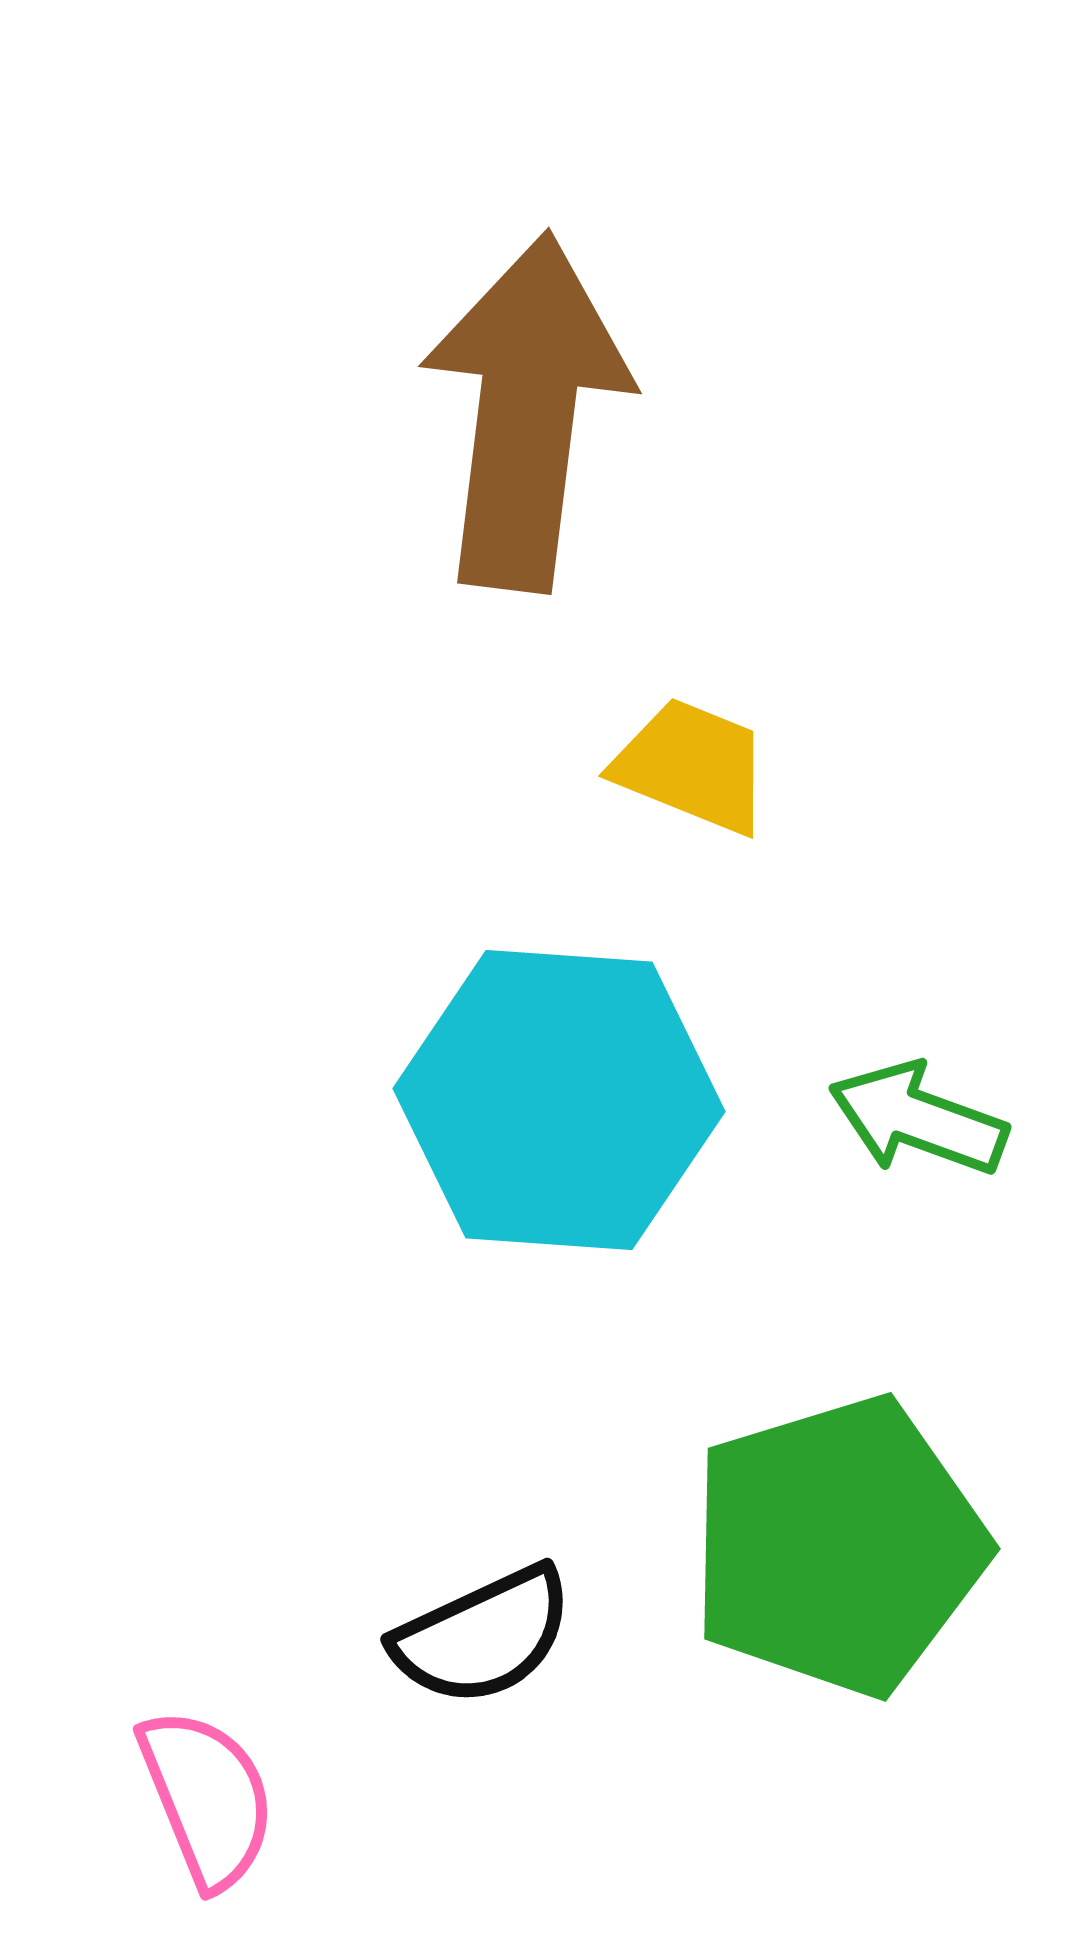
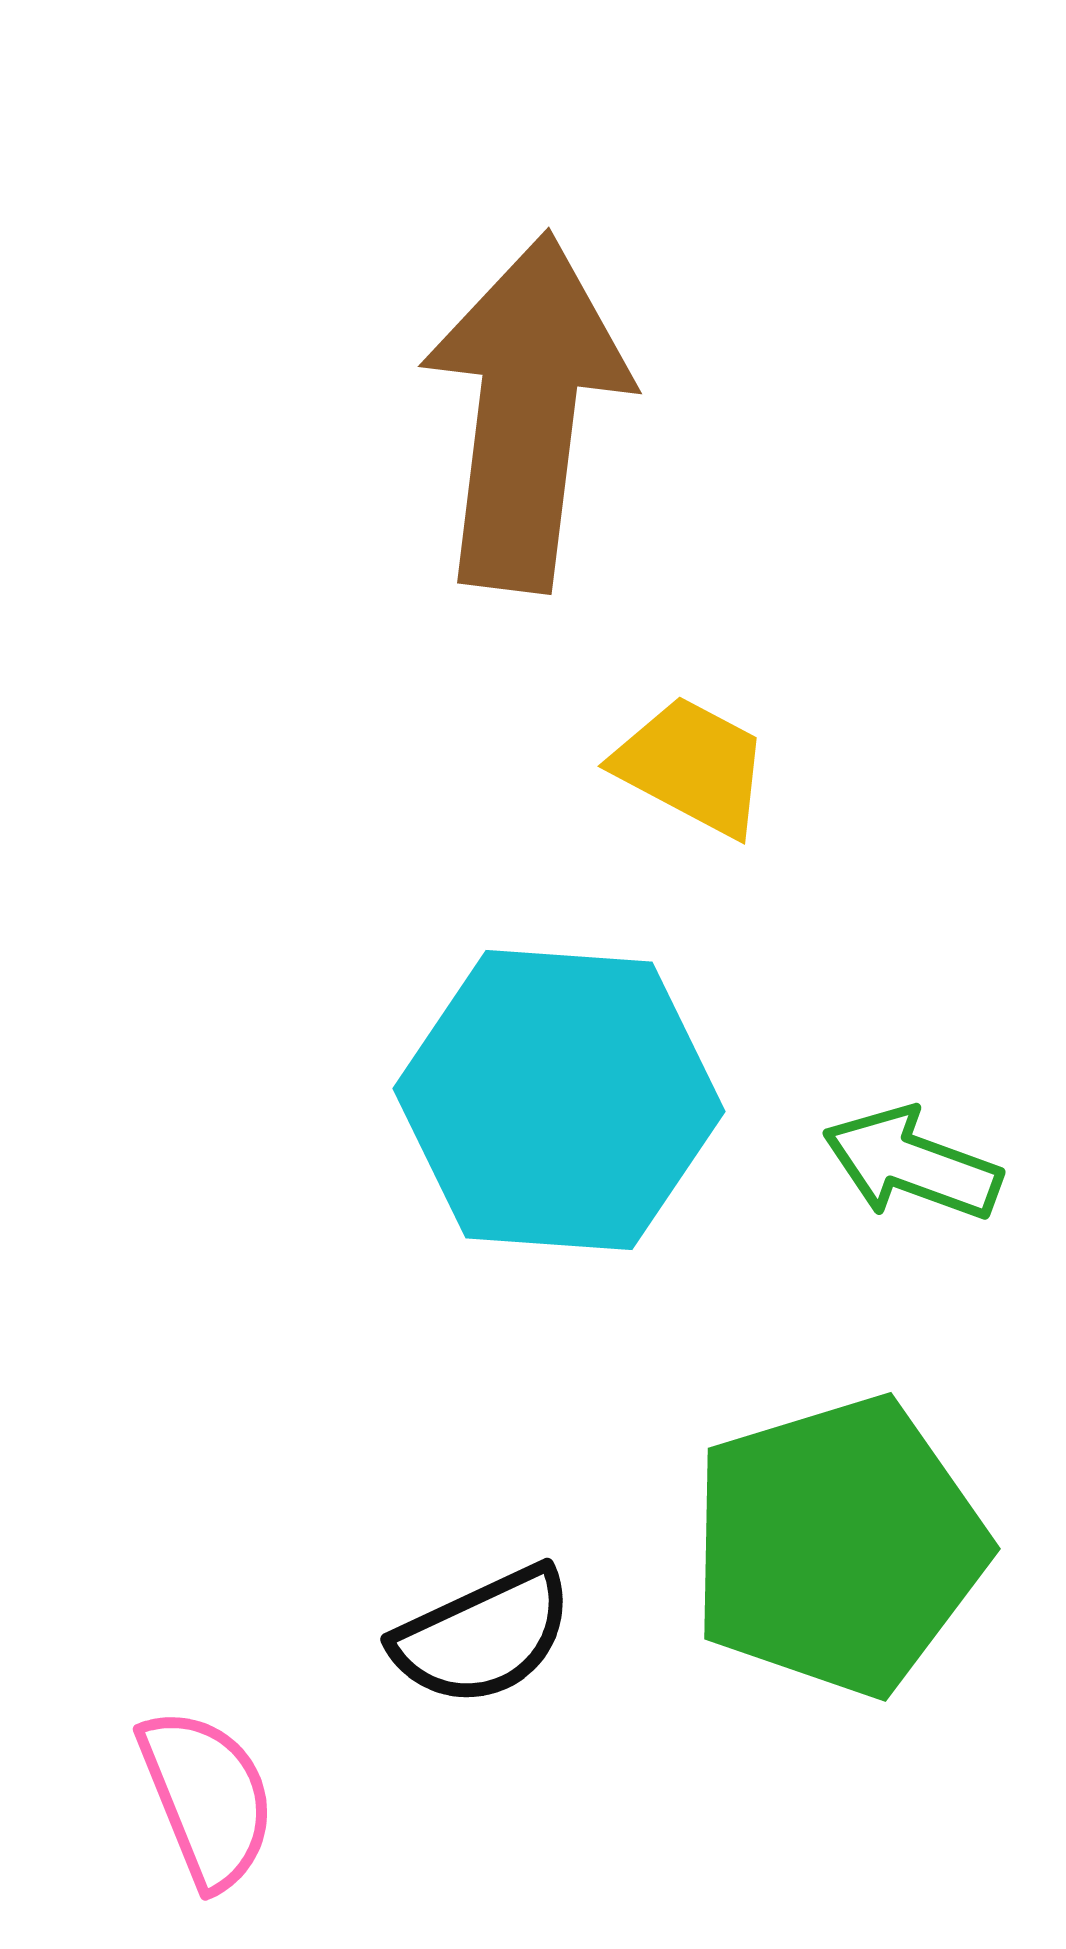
yellow trapezoid: rotated 6 degrees clockwise
green arrow: moved 6 px left, 45 px down
